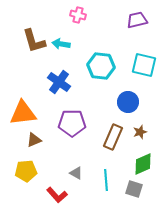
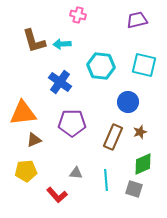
cyan arrow: moved 1 px right; rotated 12 degrees counterclockwise
blue cross: moved 1 px right
gray triangle: rotated 24 degrees counterclockwise
